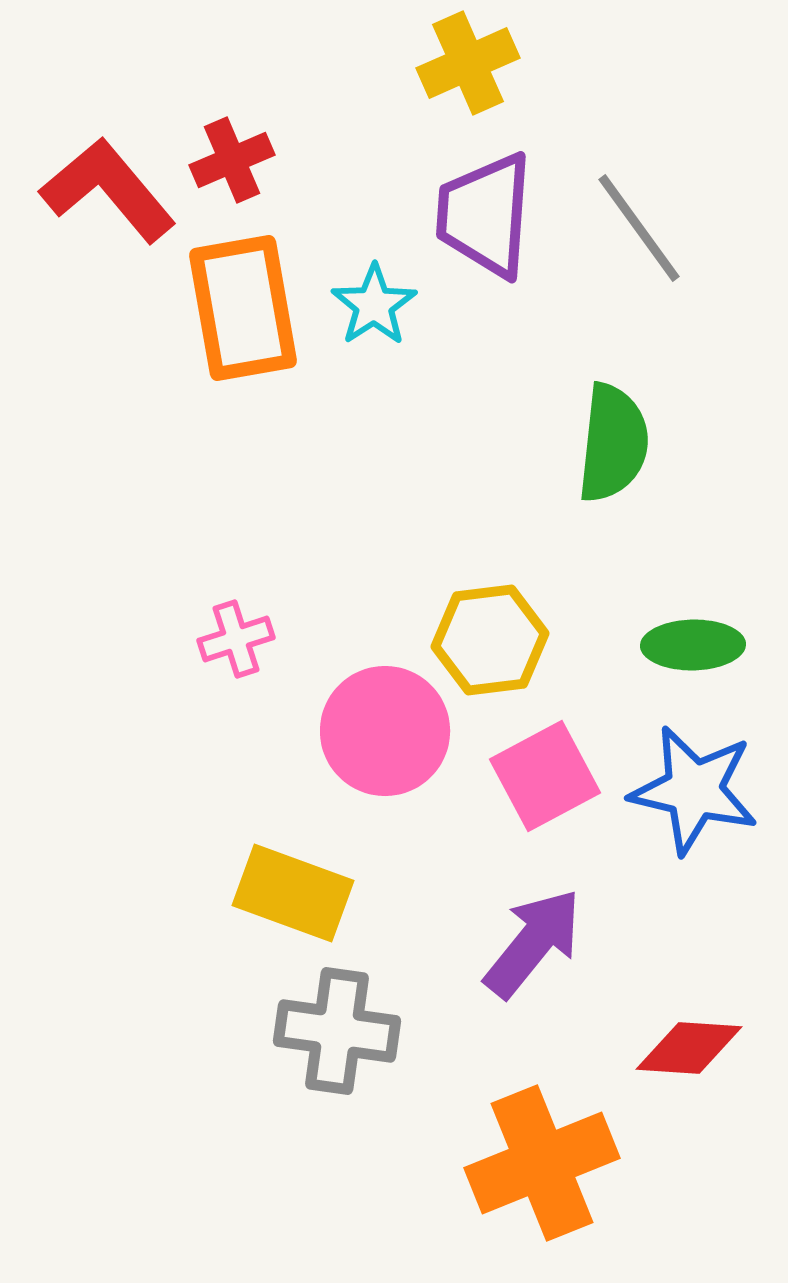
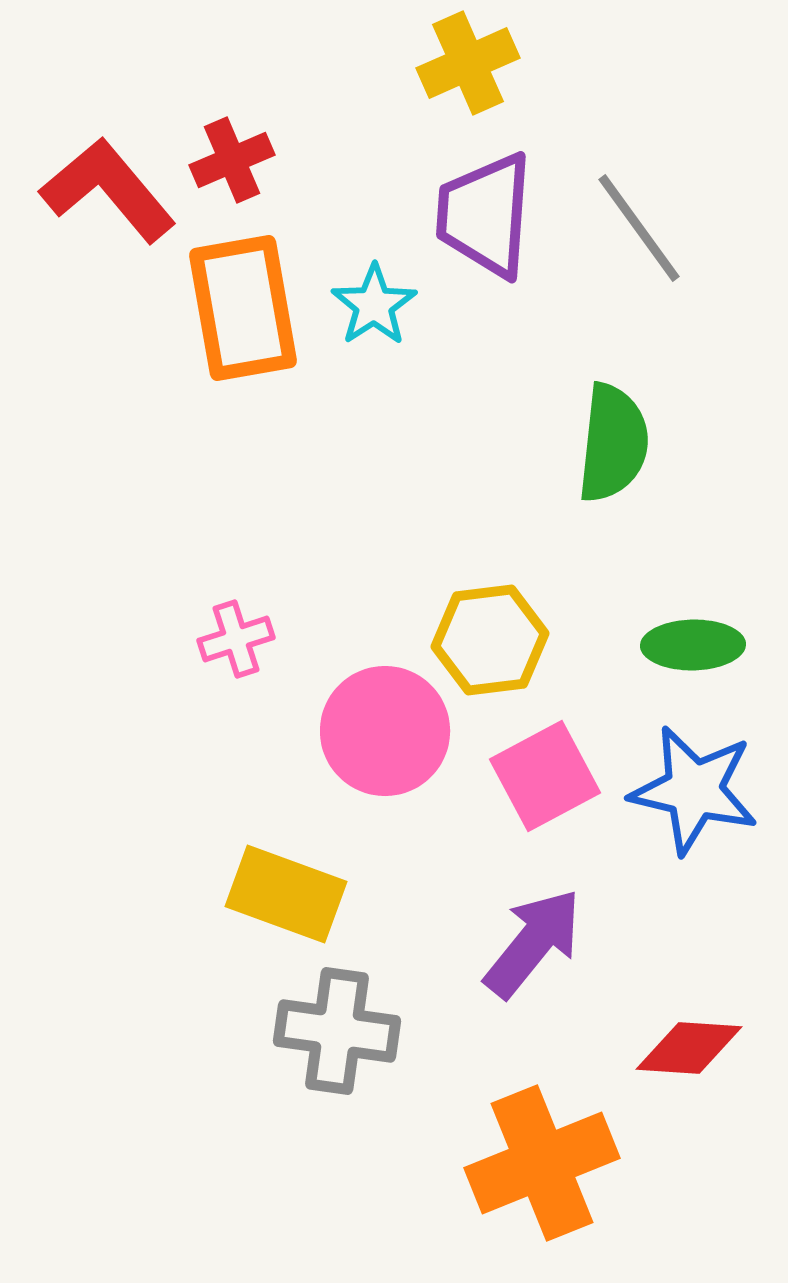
yellow rectangle: moved 7 px left, 1 px down
